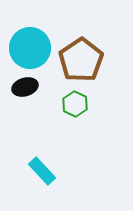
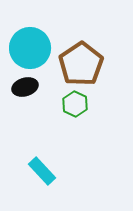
brown pentagon: moved 4 px down
